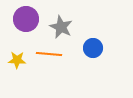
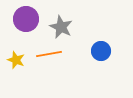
blue circle: moved 8 px right, 3 px down
orange line: rotated 15 degrees counterclockwise
yellow star: moved 1 px left; rotated 18 degrees clockwise
